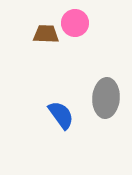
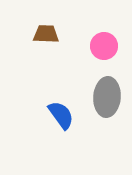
pink circle: moved 29 px right, 23 px down
gray ellipse: moved 1 px right, 1 px up
